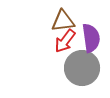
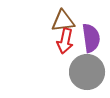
red arrow: rotated 25 degrees counterclockwise
gray circle: moved 5 px right, 4 px down
